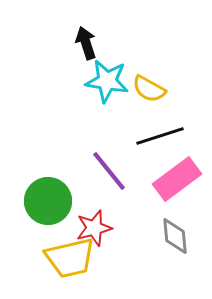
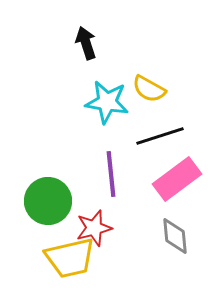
cyan star: moved 21 px down
purple line: moved 2 px right, 3 px down; rotated 33 degrees clockwise
